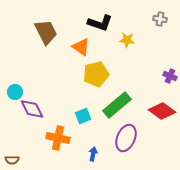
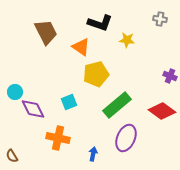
purple diamond: moved 1 px right
cyan square: moved 14 px left, 14 px up
brown semicircle: moved 4 px up; rotated 56 degrees clockwise
